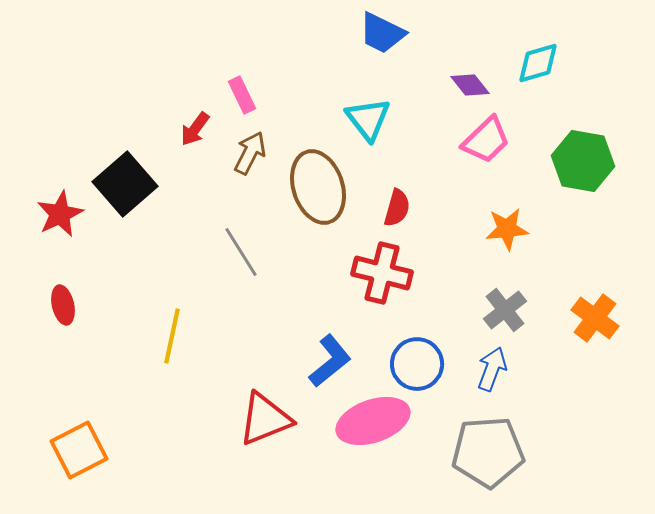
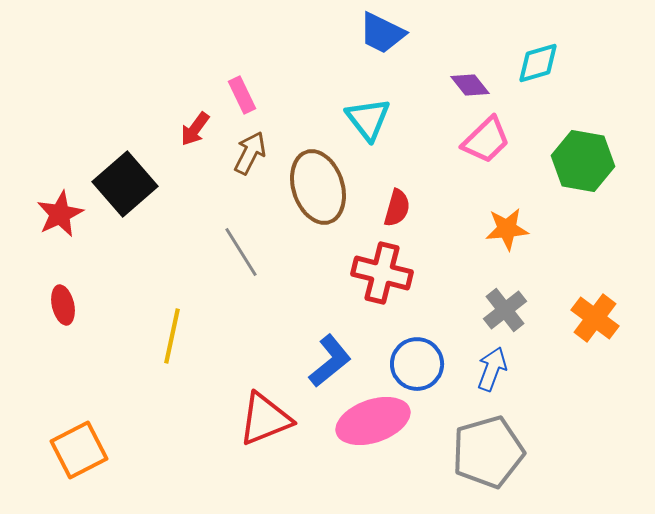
gray pentagon: rotated 12 degrees counterclockwise
